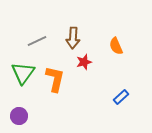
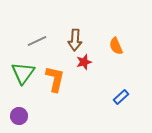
brown arrow: moved 2 px right, 2 px down
